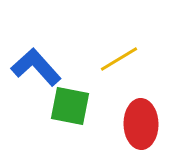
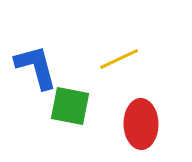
yellow line: rotated 6 degrees clockwise
blue L-shape: rotated 27 degrees clockwise
